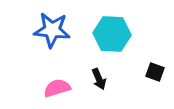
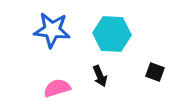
black arrow: moved 1 px right, 3 px up
